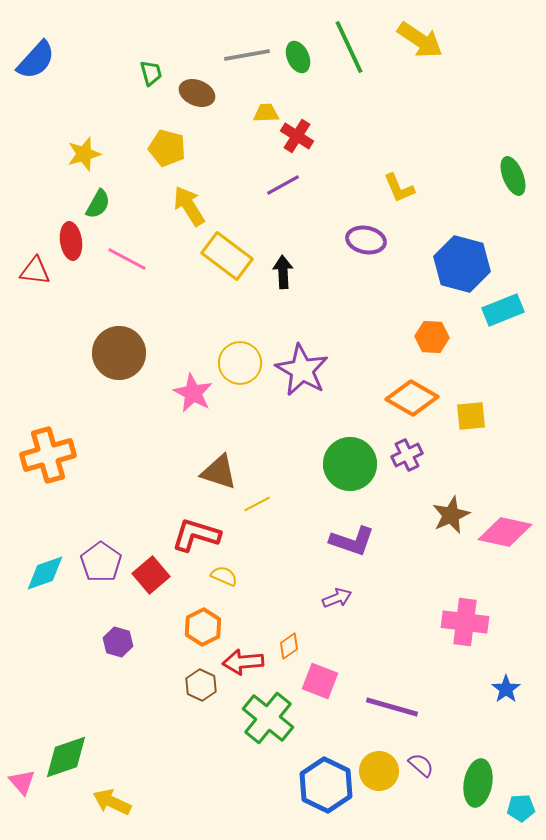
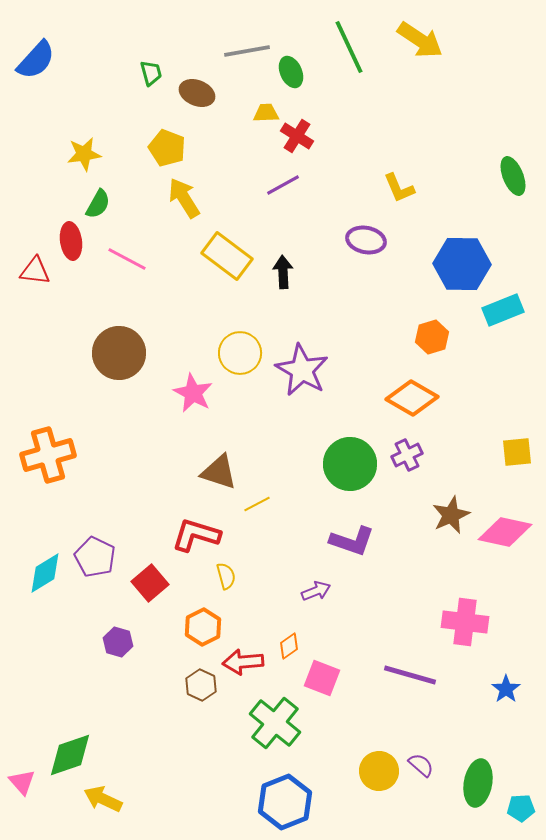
gray line at (247, 55): moved 4 px up
green ellipse at (298, 57): moved 7 px left, 15 px down
yellow pentagon at (167, 148): rotated 6 degrees clockwise
yellow star at (84, 154): rotated 8 degrees clockwise
yellow arrow at (189, 206): moved 5 px left, 8 px up
blue hexagon at (462, 264): rotated 14 degrees counterclockwise
orange hexagon at (432, 337): rotated 20 degrees counterclockwise
yellow circle at (240, 363): moved 10 px up
yellow square at (471, 416): moved 46 px right, 36 px down
purple pentagon at (101, 562): moved 6 px left, 5 px up; rotated 9 degrees counterclockwise
cyan diamond at (45, 573): rotated 12 degrees counterclockwise
red square at (151, 575): moved 1 px left, 8 px down
yellow semicircle at (224, 576): moved 2 px right; rotated 52 degrees clockwise
purple arrow at (337, 598): moved 21 px left, 7 px up
pink square at (320, 681): moved 2 px right, 3 px up
purple line at (392, 707): moved 18 px right, 32 px up
green cross at (268, 718): moved 7 px right, 5 px down
green diamond at (66, 757): moved 4 px right, 2 px up
blue hexagon at (326, 785): moved 41 px left, 17 px down; rotated 12 degrees clockwise
yellow arrow at (112, 802): moved 9 px left, 3 px up
